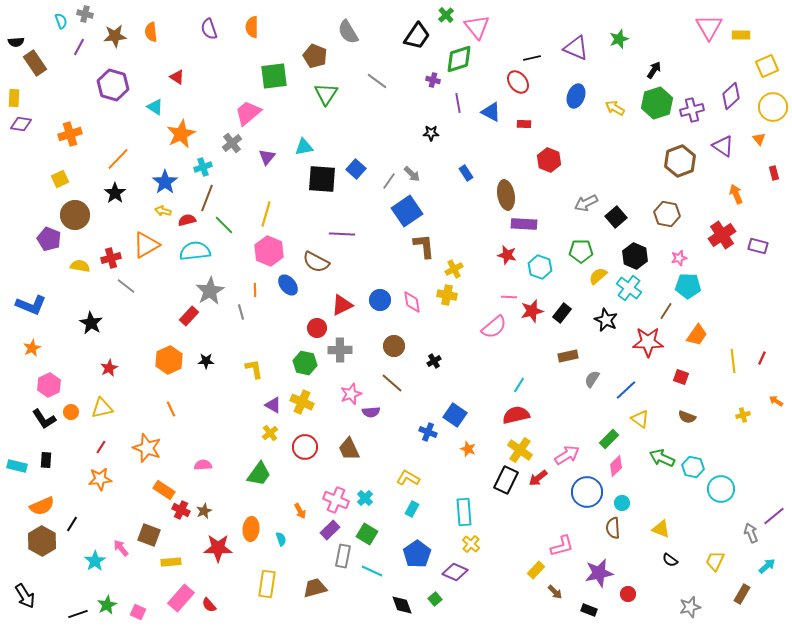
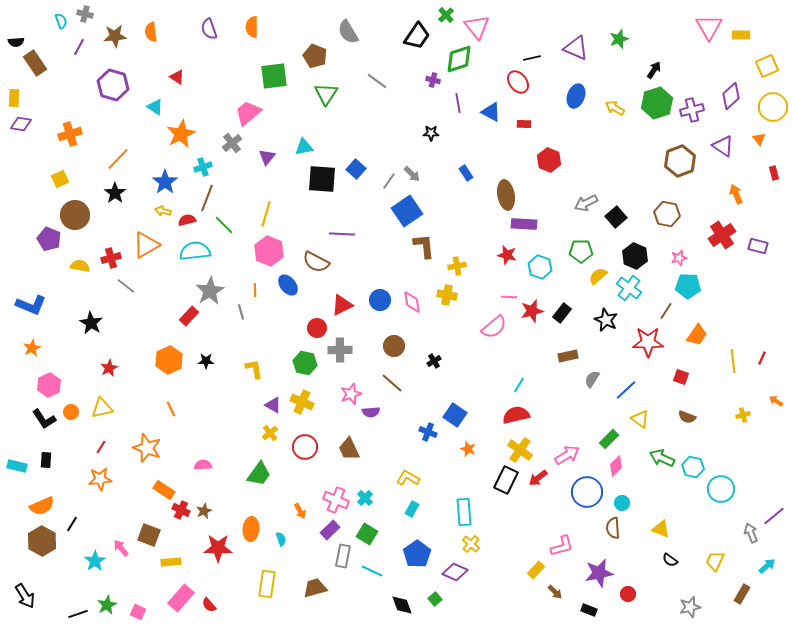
yellow cross at (454, 269): moved 3 px right, 3 px up; rotated 18 degrees clockwise
